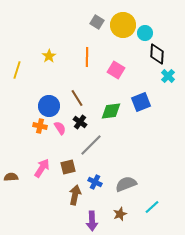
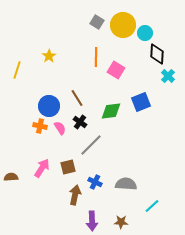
orange line: moved 9 px right
gray semicircle: rotated 25 degrees clockwise
cyan line: moved 1 px up
brown star: moved 1 px right, 8 px down; rotated 24 degrees clockwise
